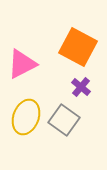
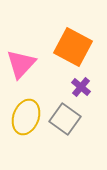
orange square: moved 5 px left
pink triangle: moved 1 px left; rotated 20 degrees counterclockwise
gray square: moved 1 px right, 1 px up
